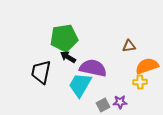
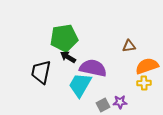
yellow cross: moved 4 px right, 1 px down
